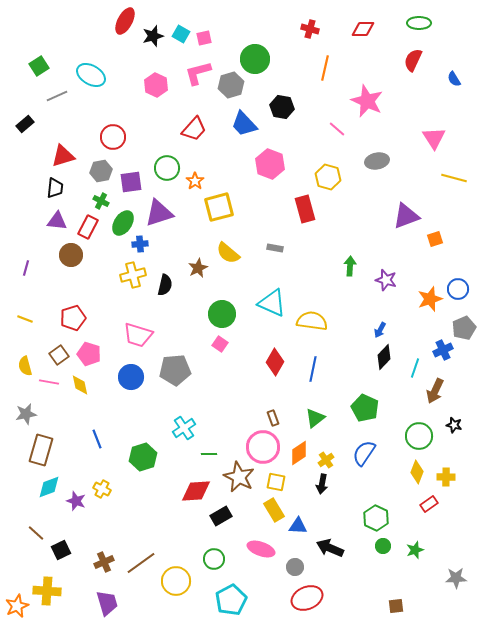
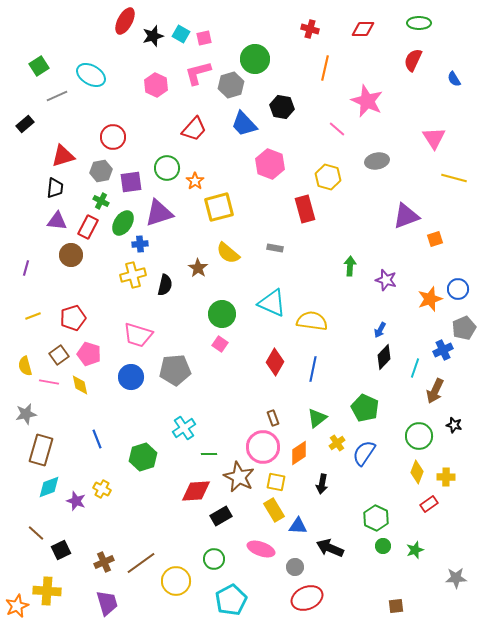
brown star at (198, 268): rotated 12 degrees counterclockwise
yellow line at (25, 319): moved 8 px right, 3 px up; rotated 42 degrees counterclockwise
green triangle at (315, 418): moved 2 px right
yellow cross at (326, 460): moved 11 px right, 17 px up
